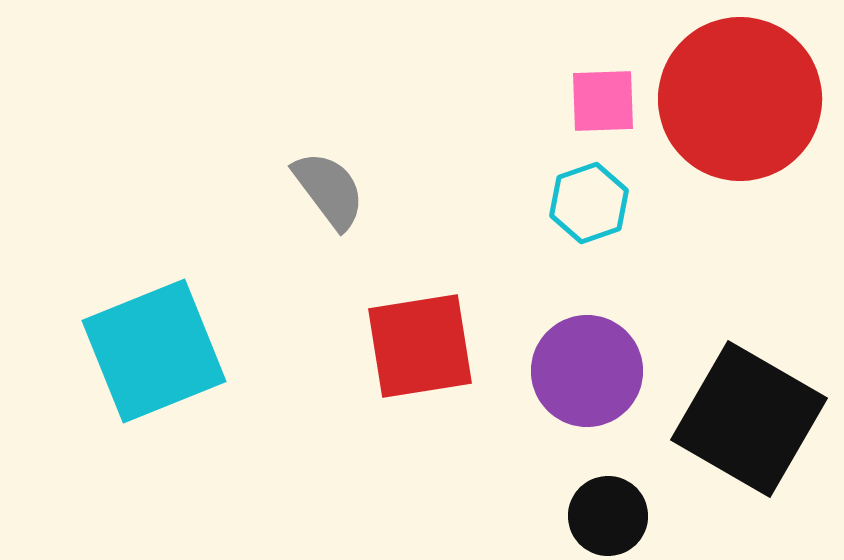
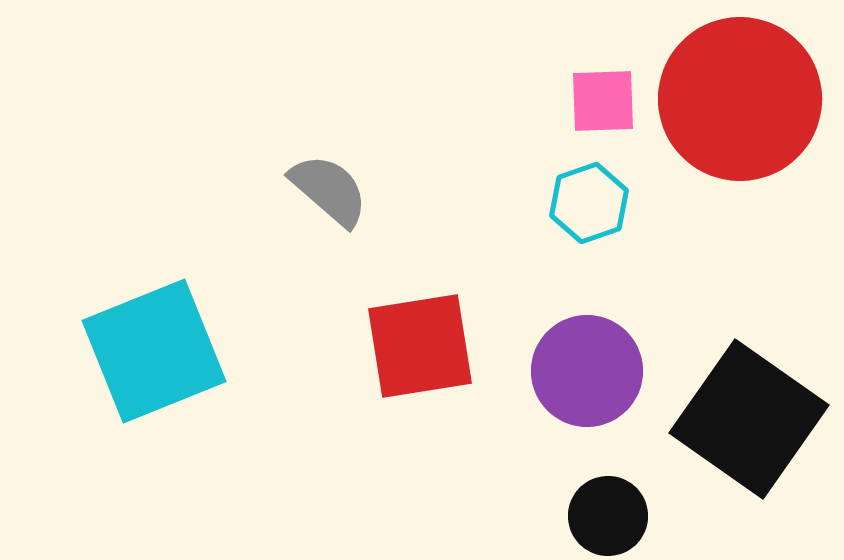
gray semicircle: rotated 12 degrees counterclockwise
black square: rotated 5 degrees clockwise
